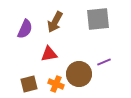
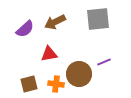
brown arrow: rotated 35 degrees clockwise
purple semicircle: rotated 24 degrees clockwise
orange cross: rotated 14 degrees counterclockwise
